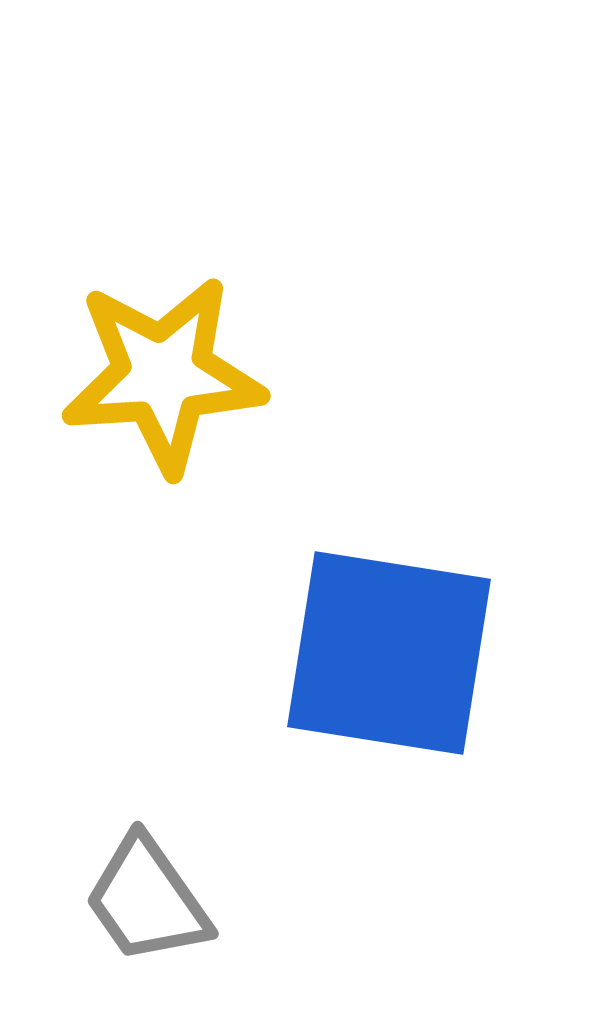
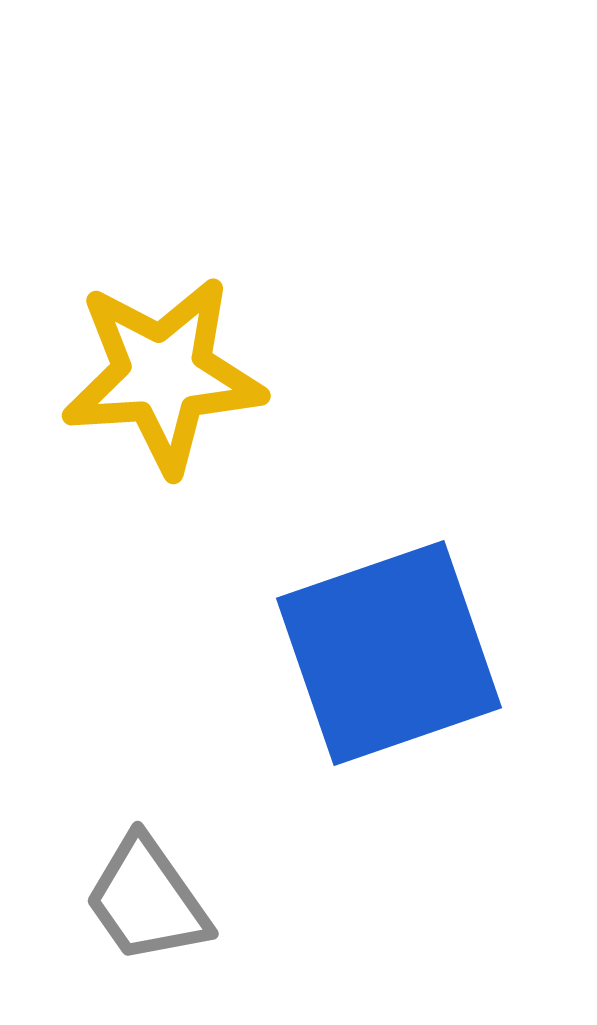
blue square: rotated 28 degrees counterclockwise
